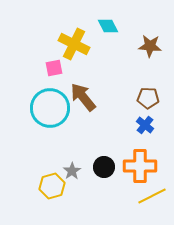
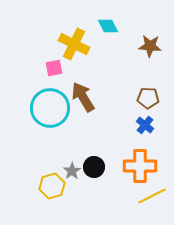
brown arrow: rotated 8 degrees clockwise
black circle: moved 10 px left
